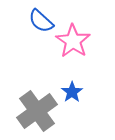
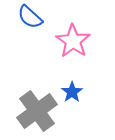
blue semicircle: moved 11 px left, 4 px up
